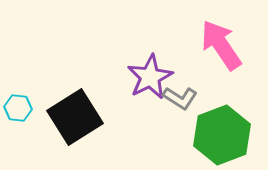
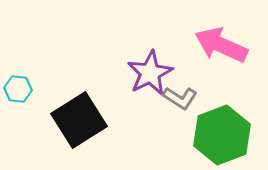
pink arrow: rotated 32 degrees counterclockwise
purple star: moved 4 px up
cyan hexagon: moved 19 px up
black square: moved 4 px right, 3 px down
